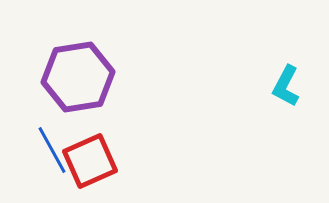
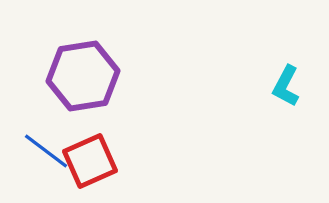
purple hexagon: moved 5 px right, 1 px up
blue line: moved 6 px left, 1 px down; rotated 24 degrees counterclockwise
